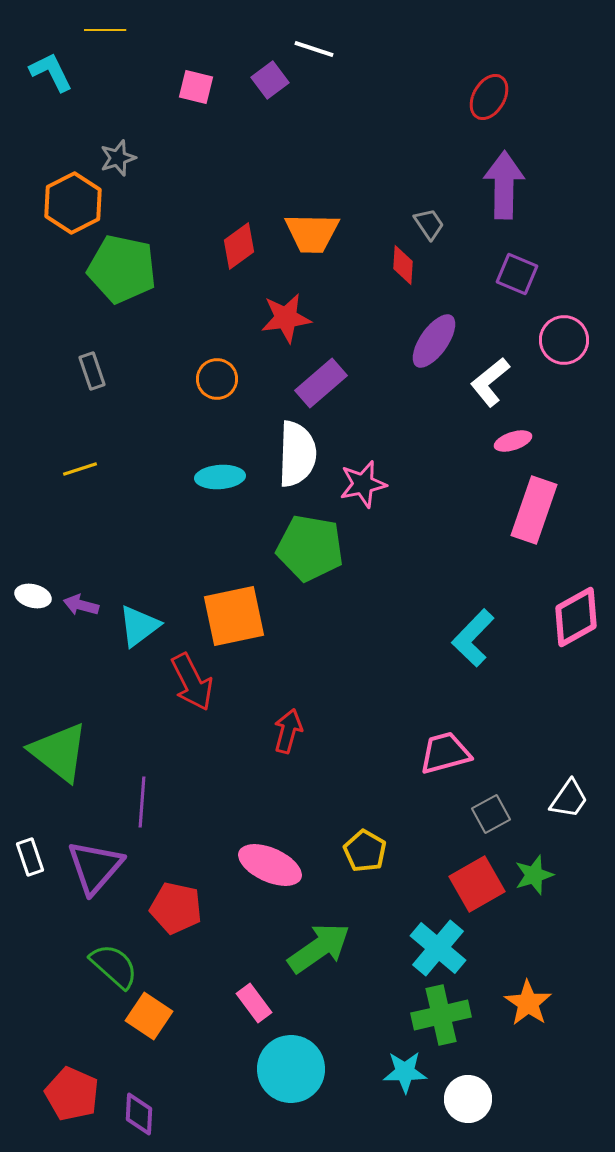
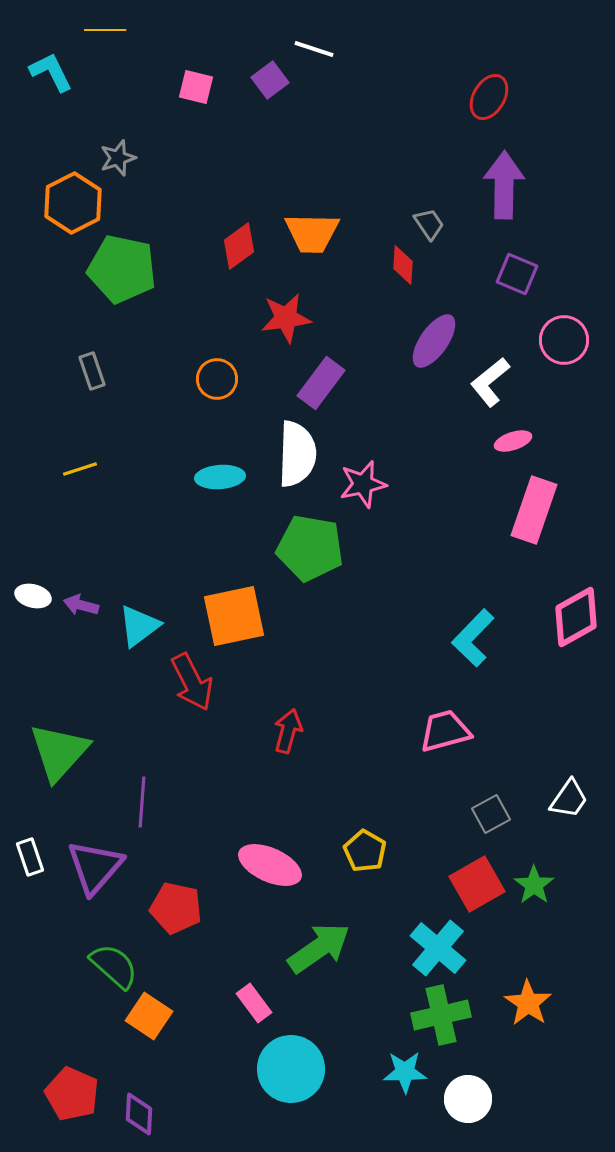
purple rectangle at (321, 383): rotated 12 degrees counterclockwise
green triangle at (59, 752): rotated 34 degrees clockwise
pink trapezoid at (445, 753): moved 22 px up
green star at (534, 875): moved 10 px down; rotated 18 degrees counterclockwise
